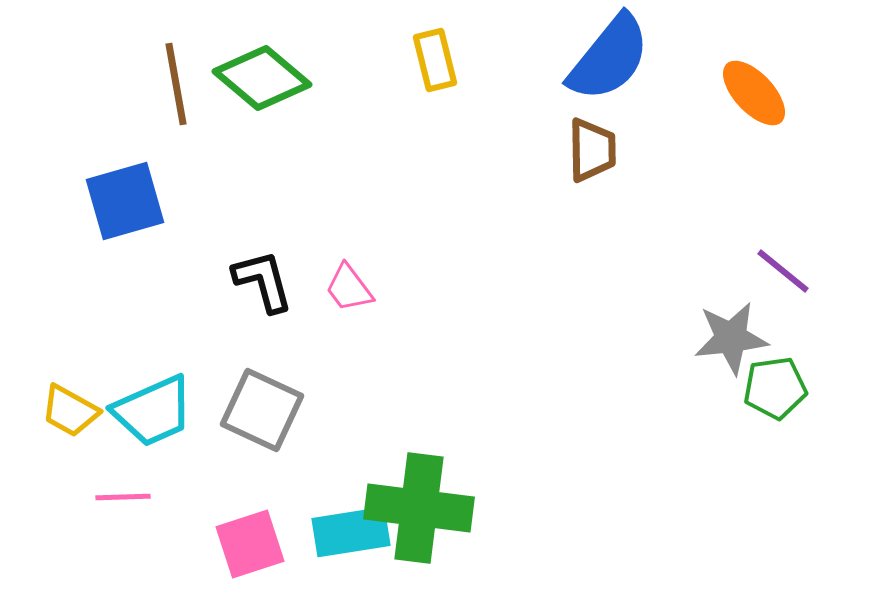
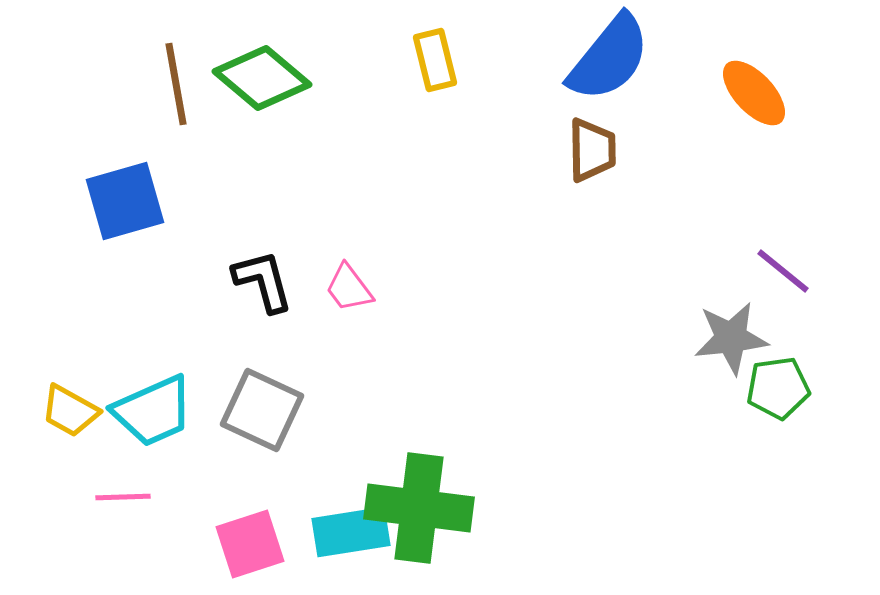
green pentagon: moved 3 px right
